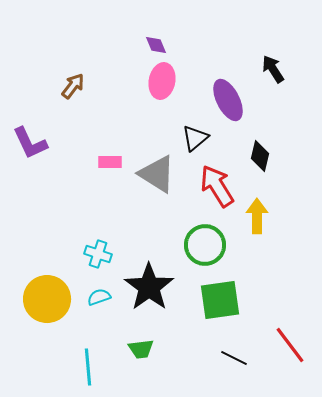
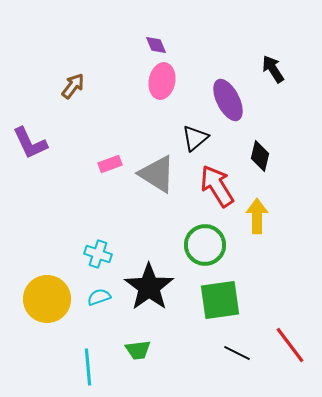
pink rectangle: moved 2 px down; rotated 20 degrees counterclockwise
green trapezoid: moved 3 px left, 1 px down
black line: moved 3 px right, 5 px up
